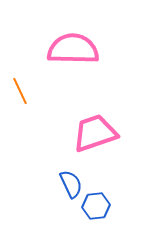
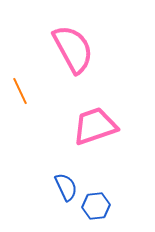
pink semicircle: rotated 60 degrees clockwise
pink trapezoid: moved 7 px up
blue semicircle: moved 5 px left, 3 px down
